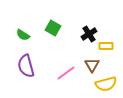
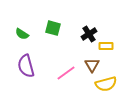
green square: rotated 14 degrees counterclockwise
green semicircle: moved 1 px left, 1 px up
